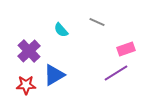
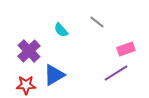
gray line: rotated 14 degrees clockwise
